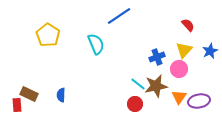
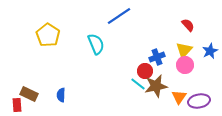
pink circle: moved 6 px right, 4 px up
red circle: moved 10 px right, 33 px up
